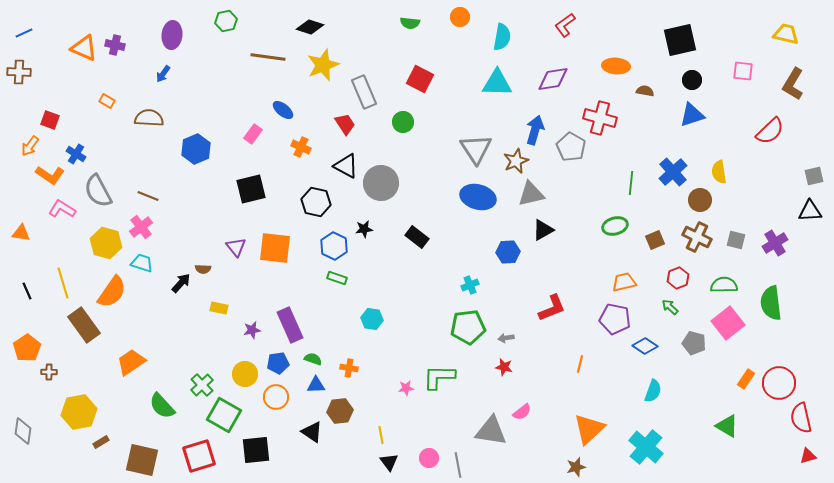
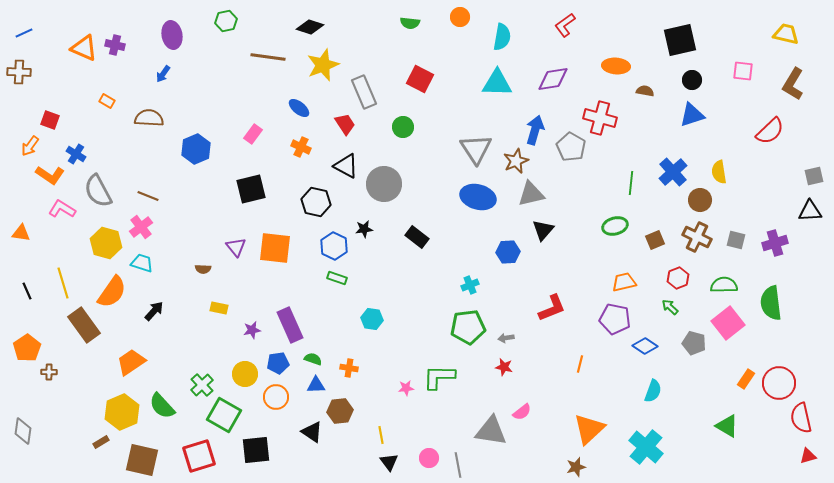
purple ellipse at (172, 35): rotated 16 degrees counterclockwise
blue ellipse at (283, 110): moved 16 px right, 2 px up
green circle at (403, 122): moved 5 px down
gray circle at (381, 183): moved 3 px right, 1 px down
black triangle at (543, 230): rotated 20 degrees counterclockwise
purple cross at (775, 243): rotated 15 degrees clockwise
black arrow at (181, 283): moved 27 px left, 28 px down
yellow hexagon at (79, 412): moved 43 px right; rotated 12 degrees counterclockwise
